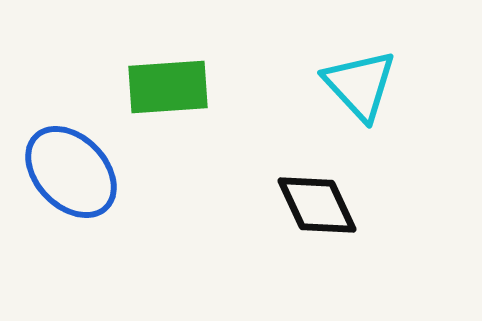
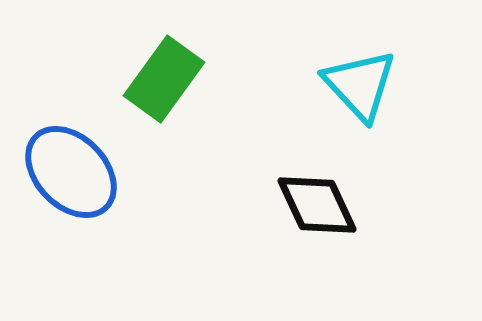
green rectangle: moved 4 px left, 8 px up; rotated 50 degrees counterclockwise
